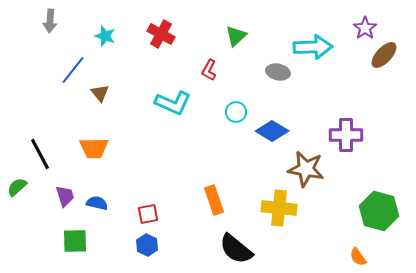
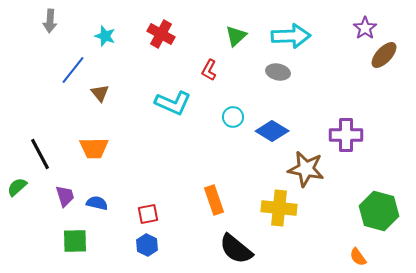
cyan arrow: moved 22 px left, 11 px up
cyan circle: moved 3 px left, 5 px down
